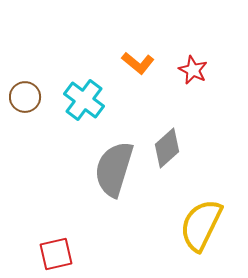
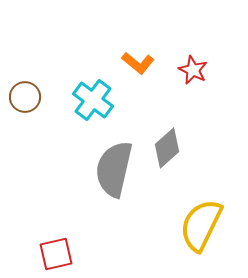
cyan cross: moved 9 px right
gray semicircle: rotated 4 degrees counterclockwise
